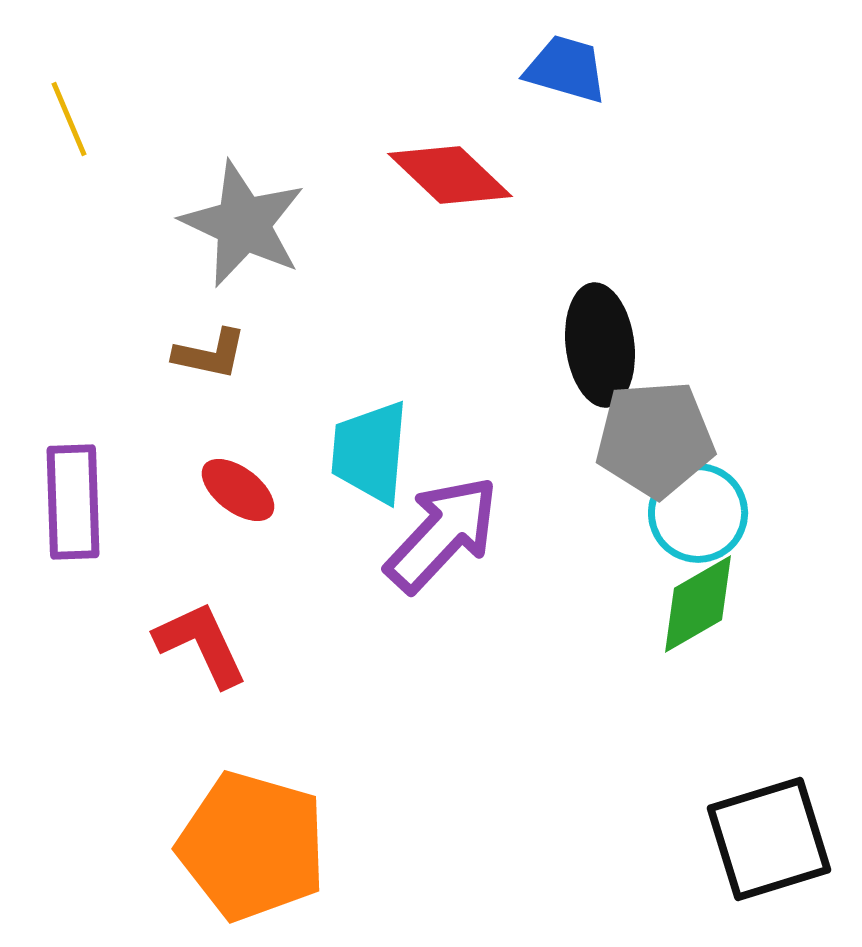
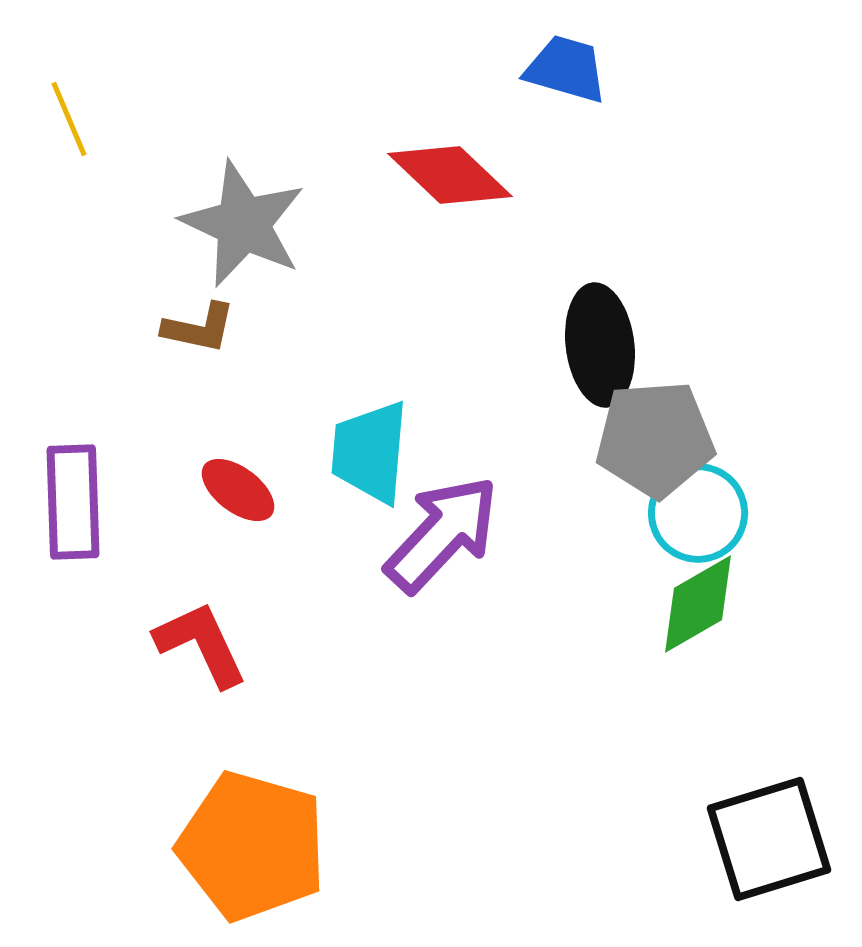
brown L-shape: moved 11 px left, 26 px up
